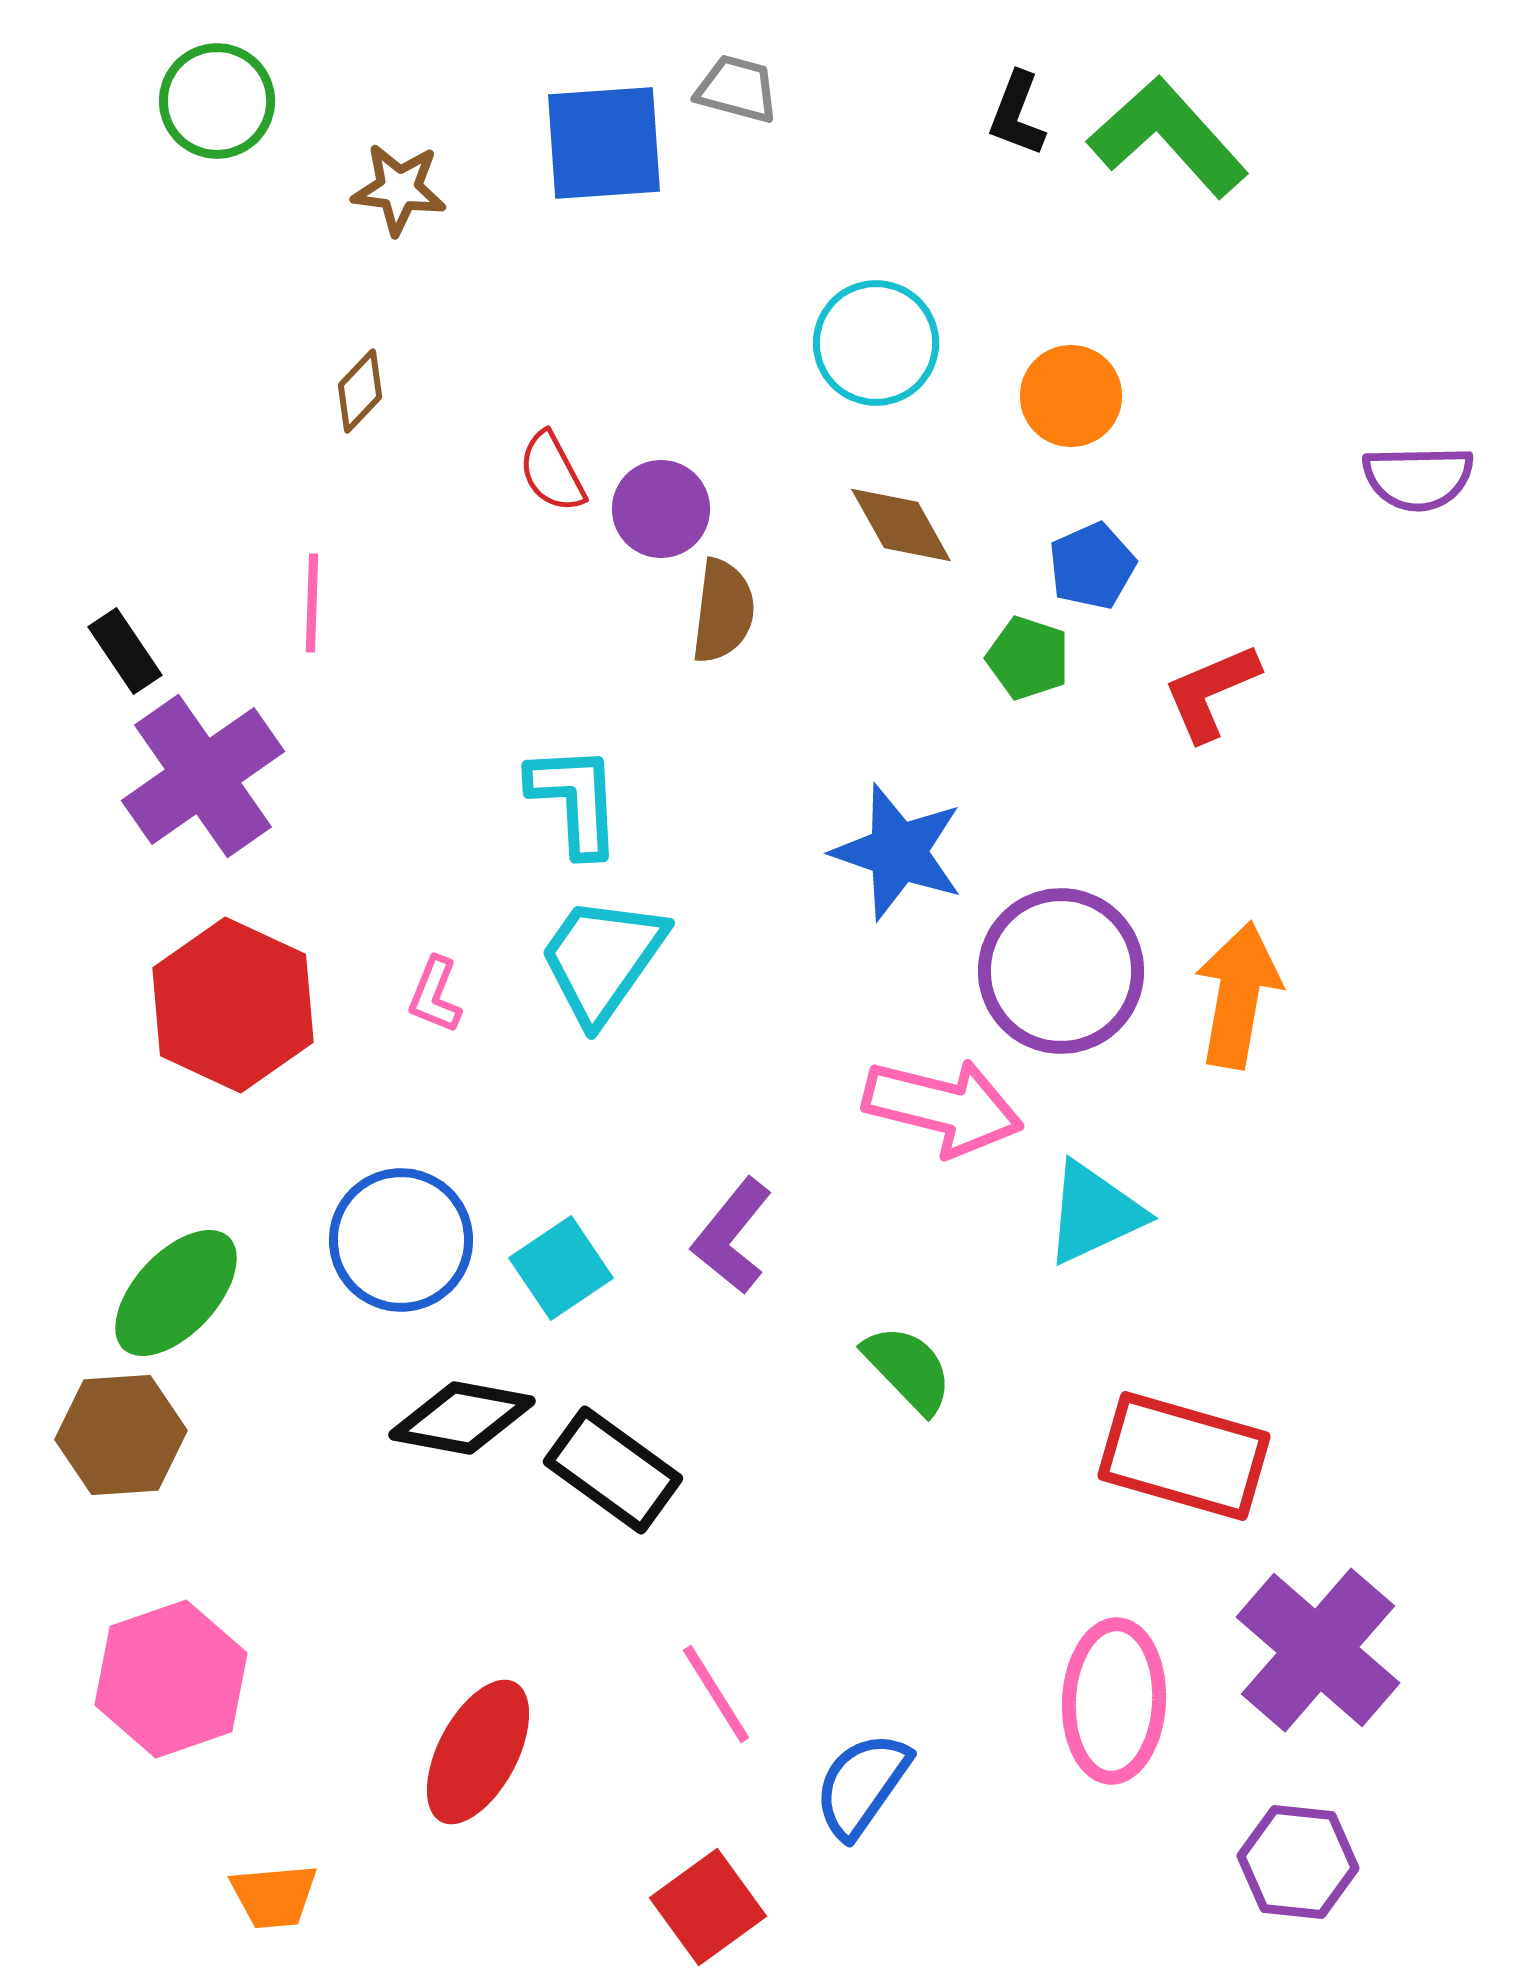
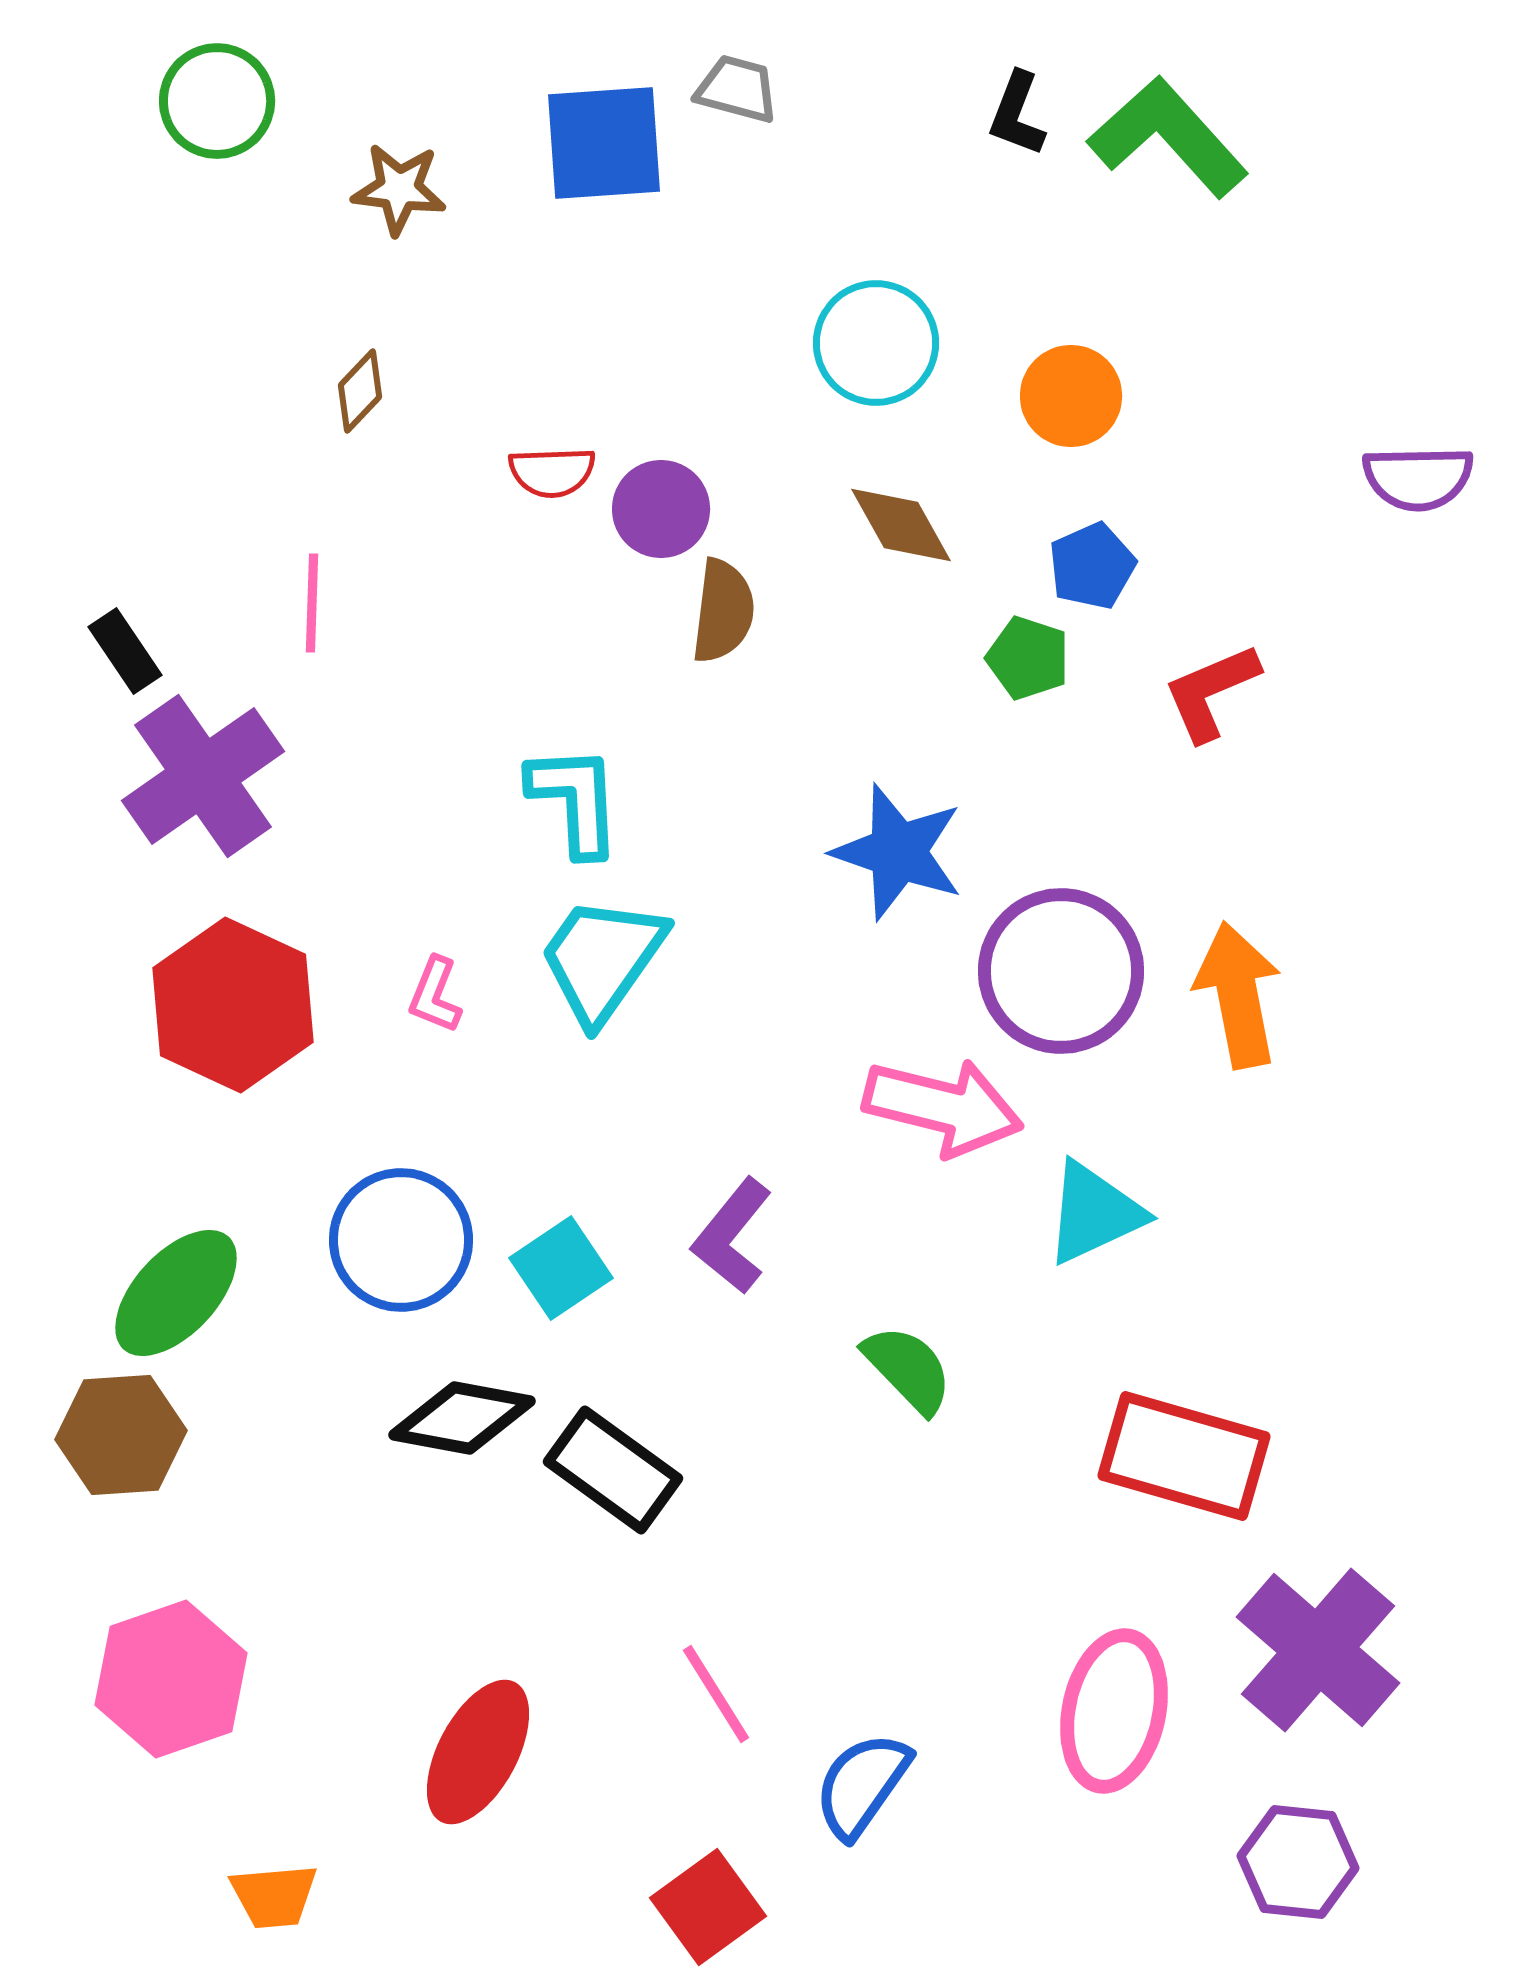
red semicircle at (552, 472): rotated 64 degrees counterclockwise
orange arrow at (1238, 995): rotated 21 degrees counterclockwise
pink ellipse at (1114, 1701): moved 10 px down; rotated 9 degrees clockwise
